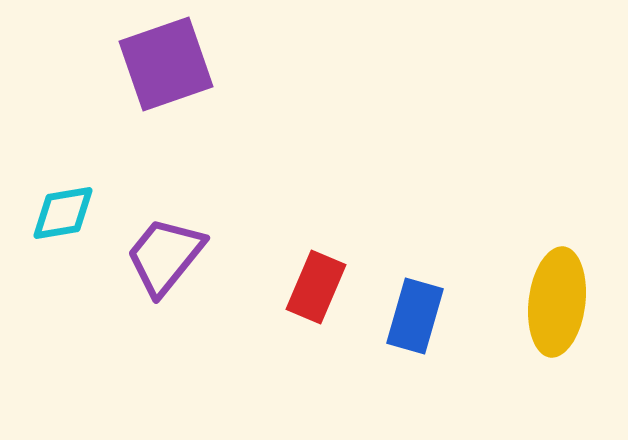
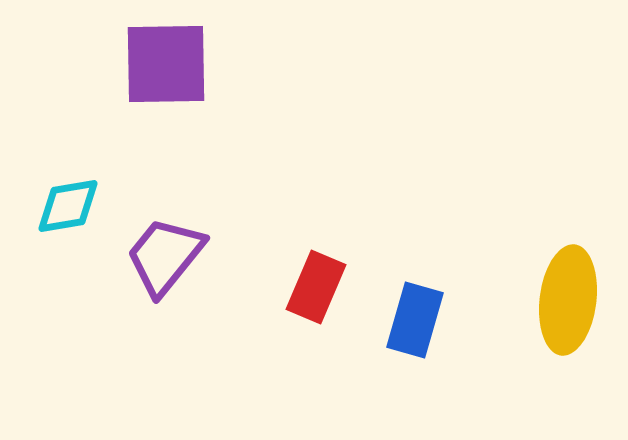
purple square: rotated 18 degrees clockwise
cyan diamond: moved 5 px right, 7 px up
yellow ellipse: moved 11 px right, 2 px up
blue rectangle: moved 4 px down
